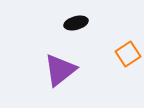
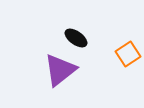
black ellipse: moved 15 px down; rotated 50 degrees clockwise
